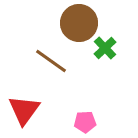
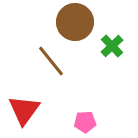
brown circle: moved 4 px left, 1 px up
green cross: moved 7 px right, 2 px up
brown line: rotated 16 degrees clockwise
